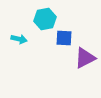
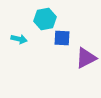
blue square: moved 2 px left
purple triangle: moved 1 px right
